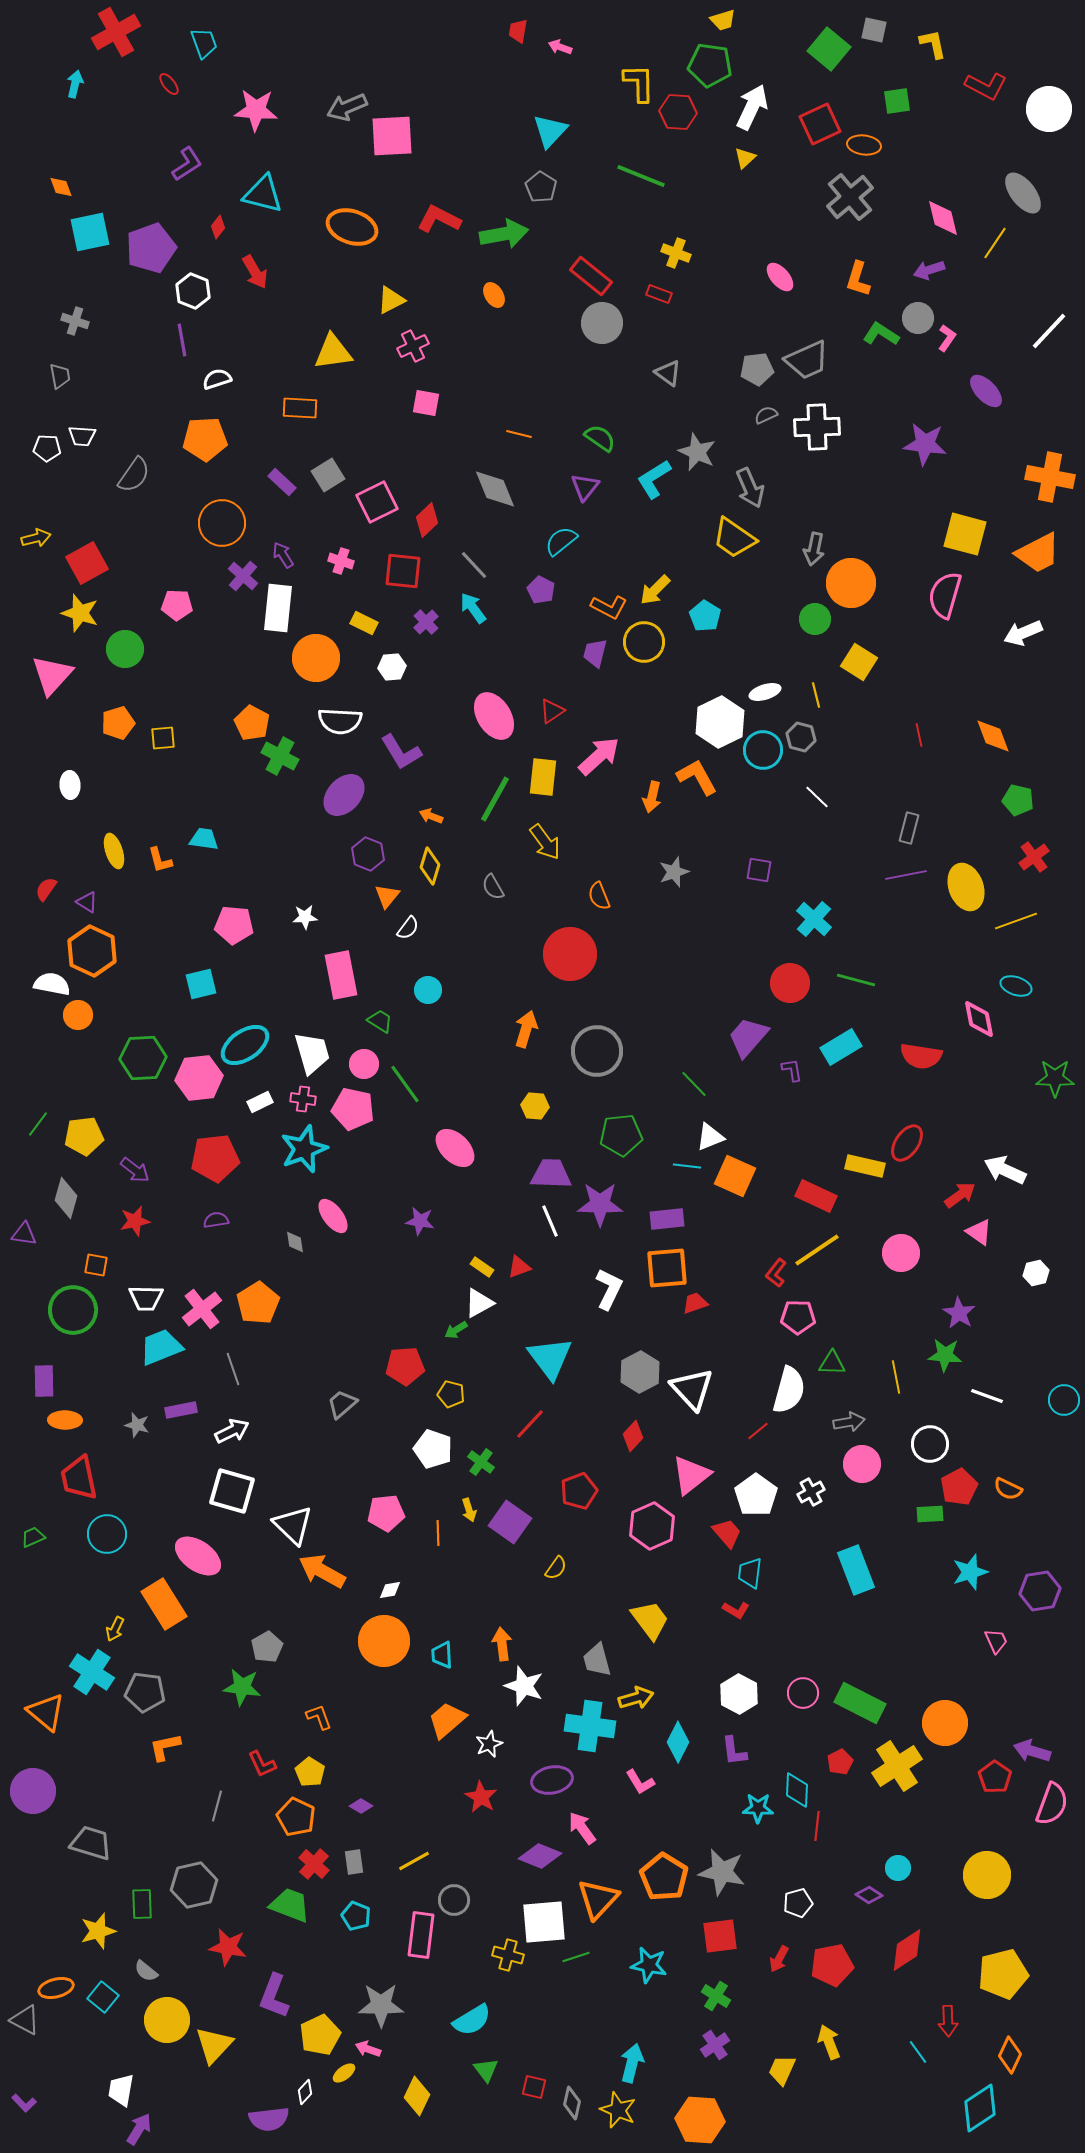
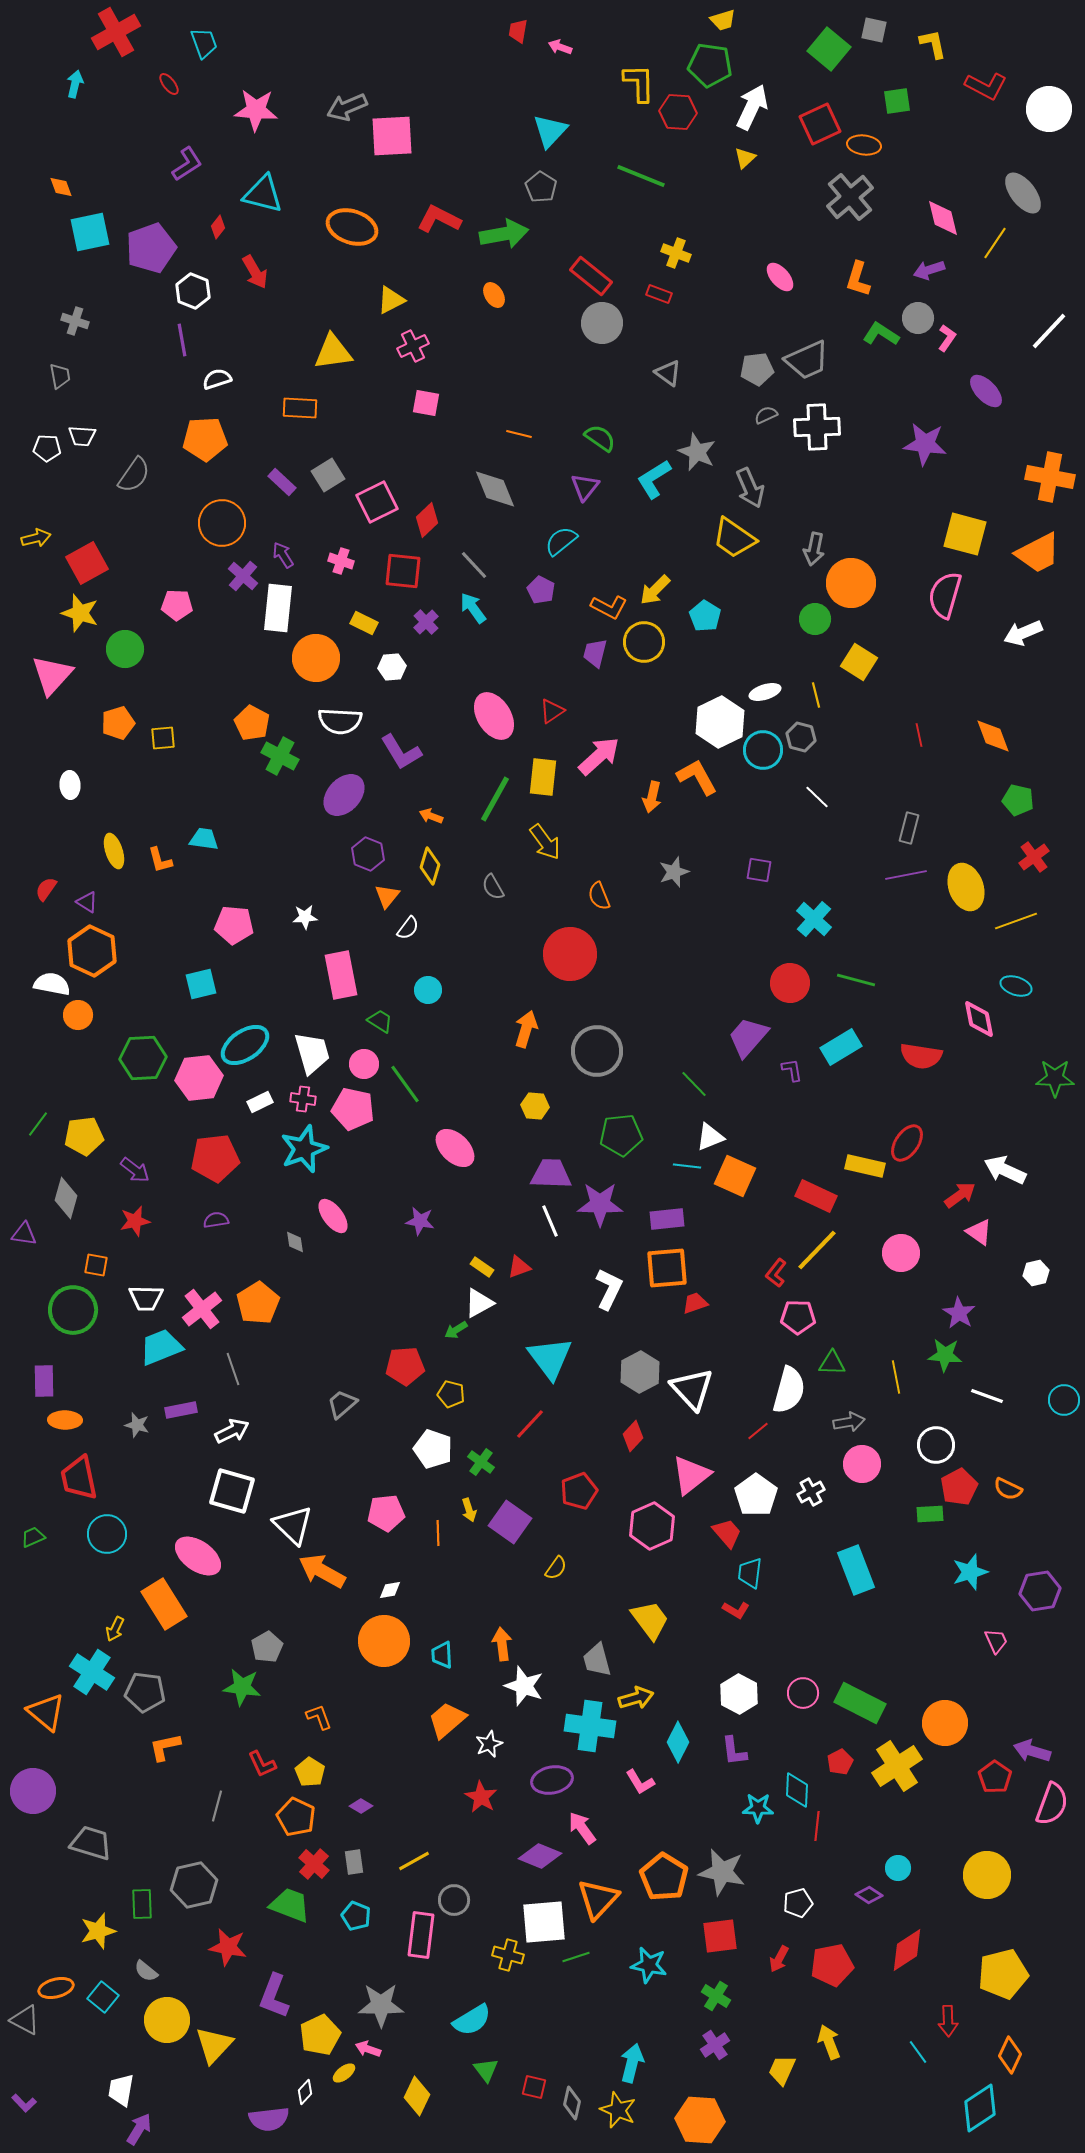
yellow line at (817, 1250): rotated 12 degrees counterclockwise
white circle at (930, 1444): moved 6 px right, 1 px down
